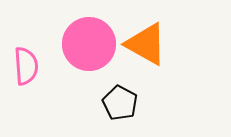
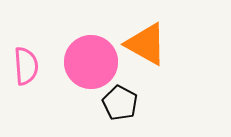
pink circle: moved 2 px right, 18 px down
